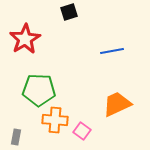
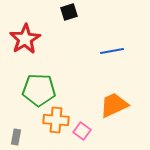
orange trapezoid: moved 3 px left, 1 px down
orange cross: moved 1 px right
